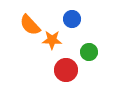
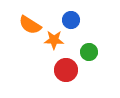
blue circle: moved 1 px left, 1 px down
orange semicircle: rotated 15 degrees counterclockwise
orange star: moved 2 px right
